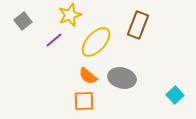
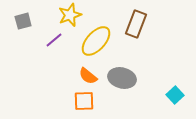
gray square: rotated 24 degrees clockwise
brown rectangle: moved 2 px left, 1 px up
yellow ellipse: moved 1 px up
